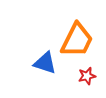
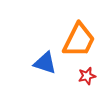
orange trapezoid: moved 2 px right
